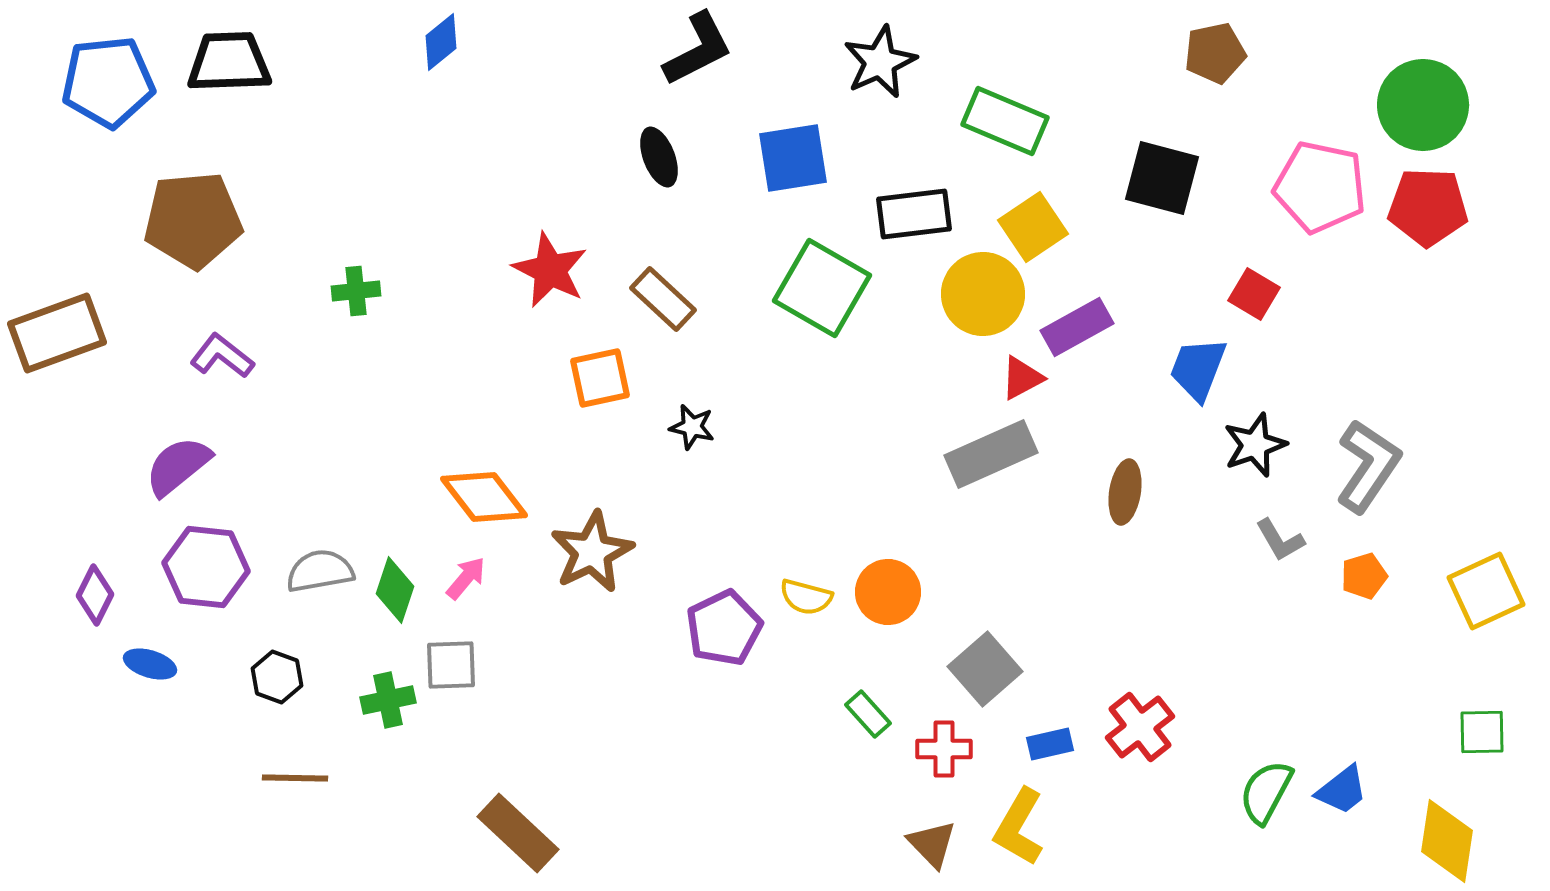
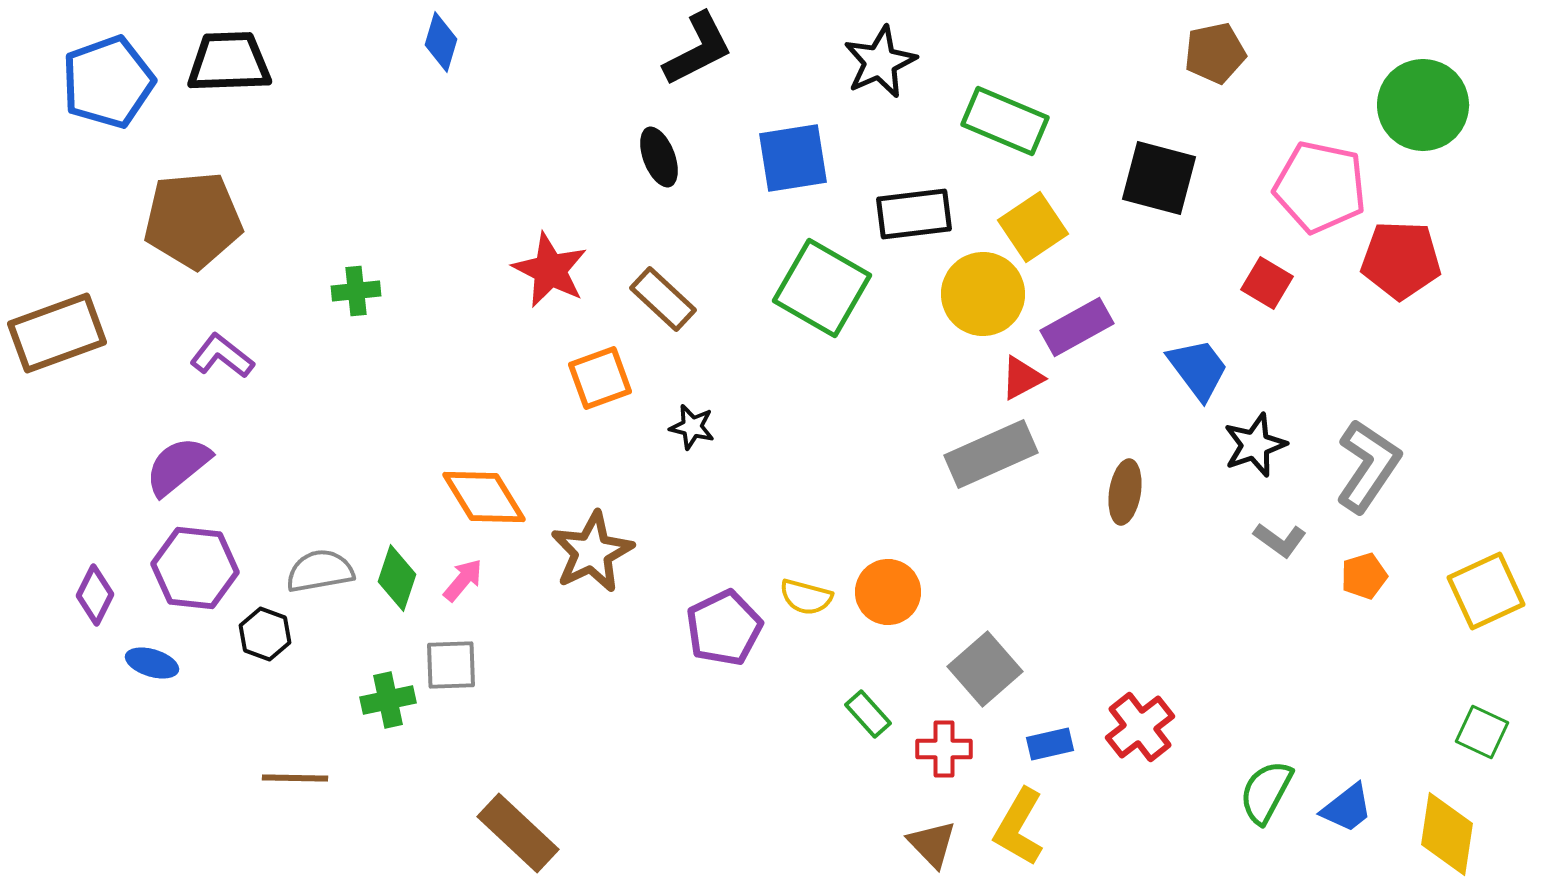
blue diamond at (441, 42): rotated 34 degrees counterclockwise
blue pentagon at (108, 82): rotated 14 degrees counterclockwise
black square at (1162, 178): moved 3 px left
red pentagon at (1428, 207): moved 27 px left, 53 px down
red square at (1254, 294): moved 13 px right, 11 px up
blue trapezoid at (1198, 369): rotated 122 degrees clockwise
orange square at (600, 378): rotated 8 degrees counterclockwise
orange diamond at (484, 497): rotated 6 degrees clockwise
gray L-shape at (1280, 540): rotated 24 degrees counterclockwise
purple hexagon at (206, 567): moved 11 px left, 1 px down
pink arrow at (466, 578): moved 3 px left, 2 px down
green diamond at (395, 590): moved 2 px right, 12 px up
blue ellipse at (150, 664): moved 2 px right, 1 px up
black hexagon at (277, 677): moved 12 px left, 43 px up
green square at (1482, 732): rotated 26 degrees clockwise
blue trapezoid at (1342, 790): moved 5 px right, 18 px down
yellow diamond at (1447, 841): moved 7 px up
